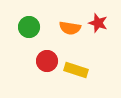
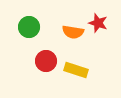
orange semicircle: moved 3 px right, 4 px down
red circle: moved 1 px left
